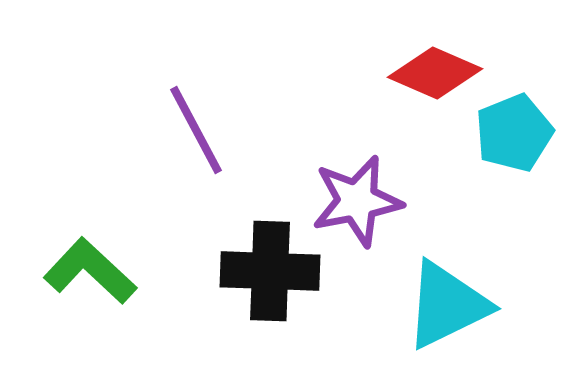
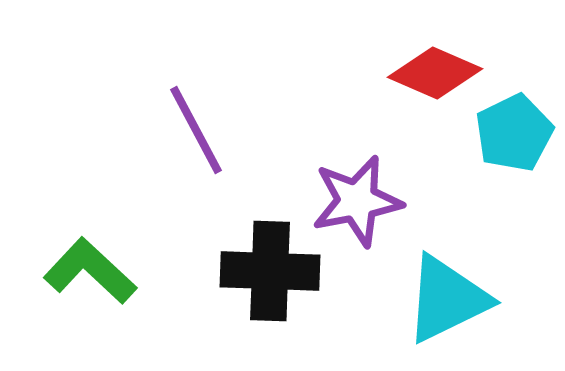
cyan pentagon: rotated 4 degrees counterclockwise
cyan triangle: moved 6 px up
